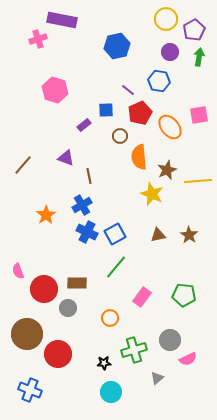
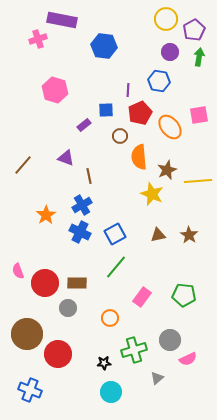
blue hexagon at (117, 46): moved 13 px left; rotated 20 degrees clockwise
purple line at (128, 90): rotated 56 degrees clockwise
blue cross at (87, 232): moved 7 px left
red circle at (44, 289): moved 1 px right, 6 px up
